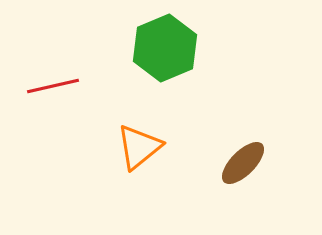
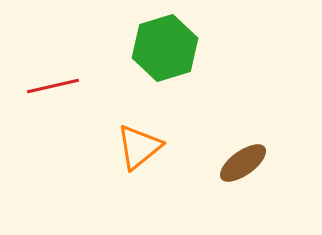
green hexagon: rotated 6 degrees clockwise
brown ellipse: rotated 9 degrees clockwise
